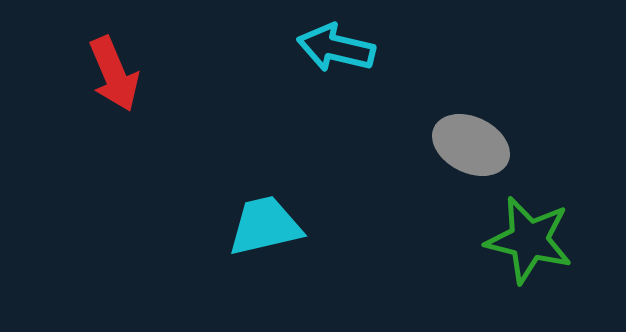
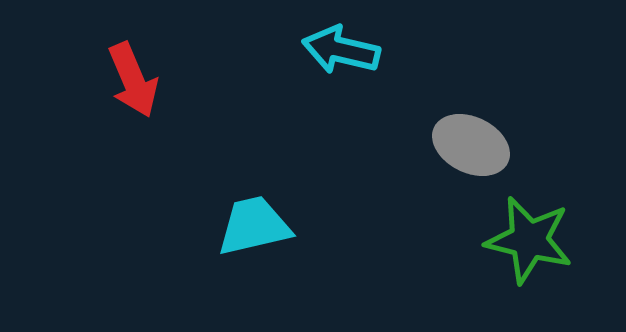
cyan arrow: moved 5 px right, 2 px down
red arrow: moved 19 px right, 6 px down
cyan trapezoid: moved 11 px left
